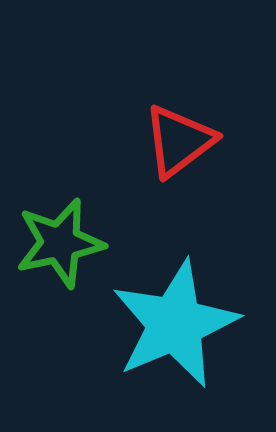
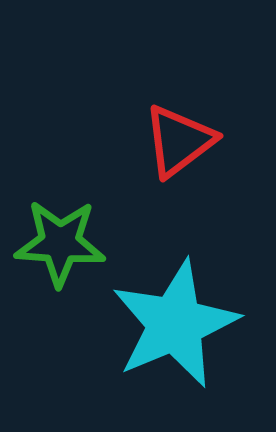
green star: rotated 16 degrees clockwise
